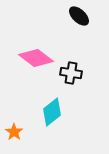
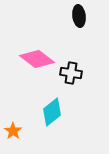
black ellipse: rotated 40 degrees clockwise
pink diamond: moved 1 px right, 1 px down
orange star: moved 1 px left, 1 px up
